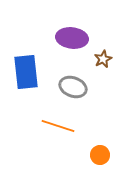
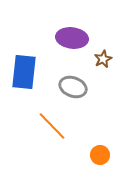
blue rectangle: moved 2 px left; rotated 12 degrees clockwise
orange line: moved 6 px left; rotated 28 degrees clockwise
